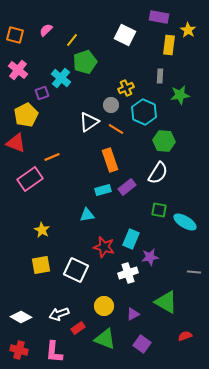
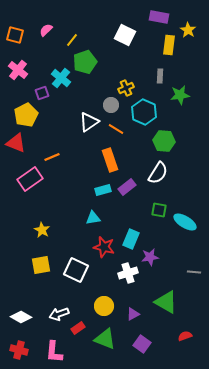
cyan triangle at (87, 215): moved 6 px right, 3 px down
